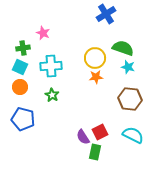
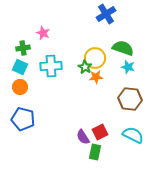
green star: moved 33 px right, 28 px up
